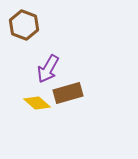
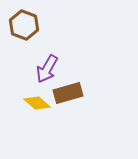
purple arrow: moved 1 px left
